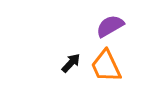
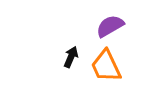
black arrow: moved 6 px up; rotated 20 degrees counterclockwise
